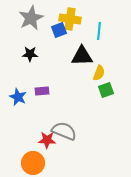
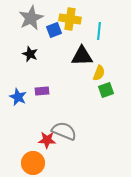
blue square: moved 5 px left
black star: rotated 21 degrees clockwise
